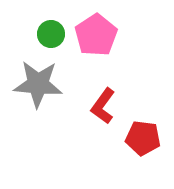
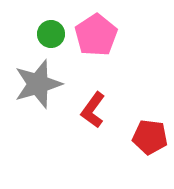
gray star: rotated 21 degrees counterclockwise
red L-shape: moved 10 px left, 4 px down
red pentagon: moved 7 px right, 1 px up
